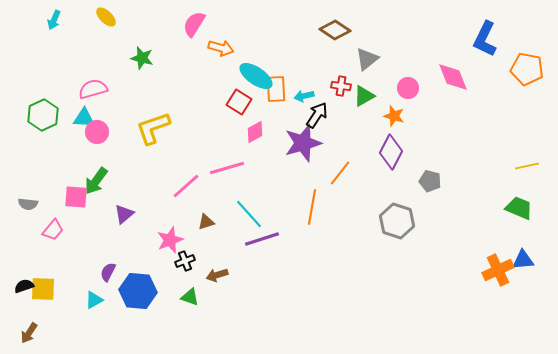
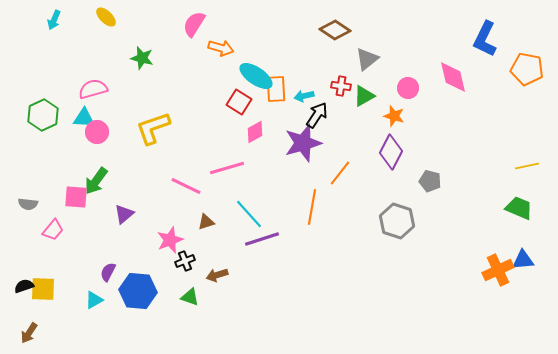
pink diamond at (453, 77): rotated 8 degrees clockwise
pink line at (186, 186): rotated 68 degrees clockwise
